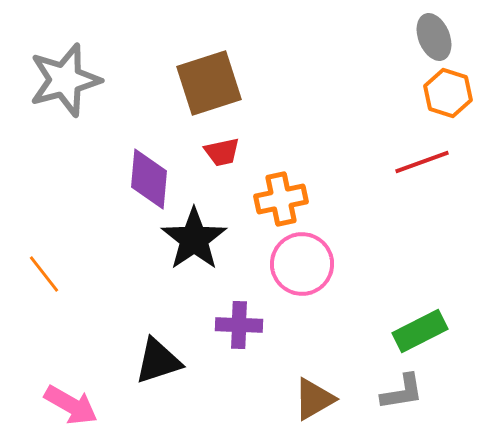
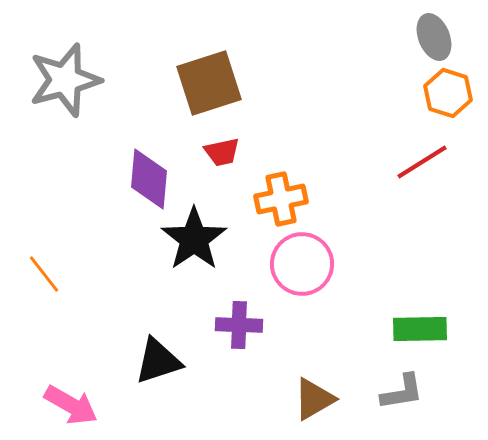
red line: rotated 12 degrees counterclockwise
green rectangle: moved 2 px up; rotated 26 degrees clockwise
